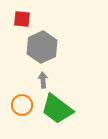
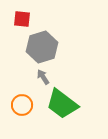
gray hexagon: rotated 8 degrees clockwise
gray arrow: moved 3 px up; rotated 28 degrees counterclockwise
green trapezoid: moved 5 px right, 5 px up
